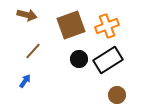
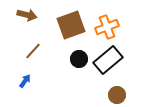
orange cross: moved 1 px down
black rectangle: rotated 8 degrees counterclockwise
